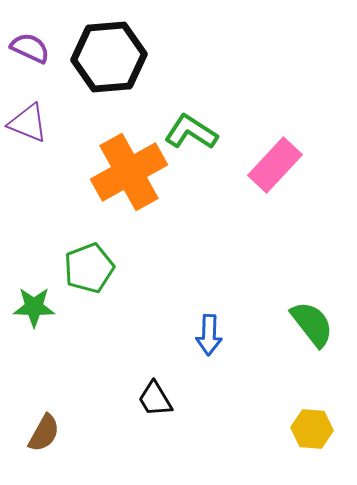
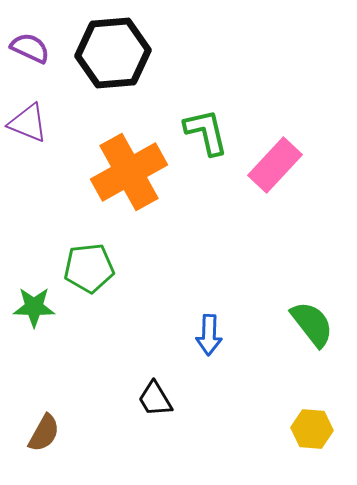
black hexagon: moved 4 px right, 4 px up
green L-shape: moved 15 px right; rotated 44 degrees clockwise
green pentagon: rotated 15 degrees clockwise
